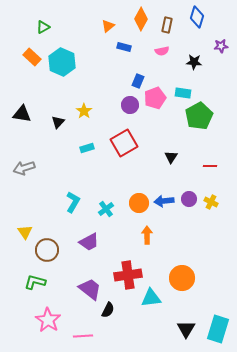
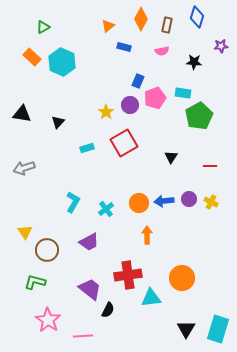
yellow star at (84, 111): moved 22 px right, 1 px down
